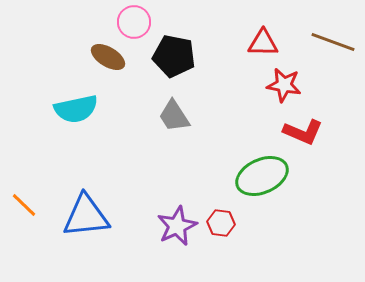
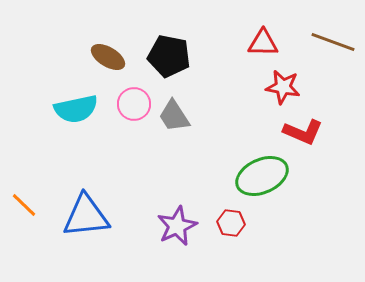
pink circle: moved 82 px down
black pentagon: moved 5 px left
red star: moved 1 px left, 2 px down
red hexagon: moved 10 px right
